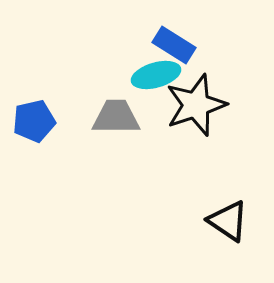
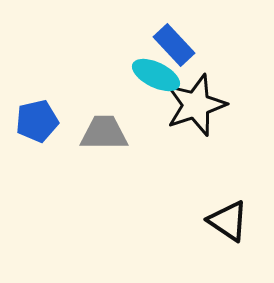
blue rectangle: rotated 15 degrees clockwise
cyan ellipse: rotated 42 degrees clockwise
gray trapezoid: moved 12 px left, 16 px down
blue pentagon: moved 3 px right
